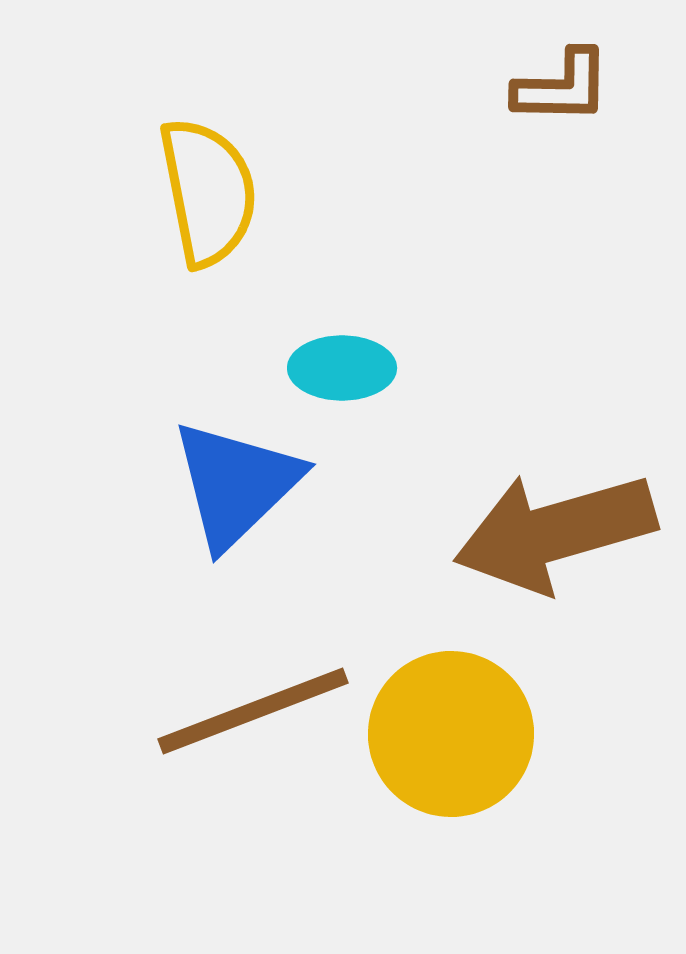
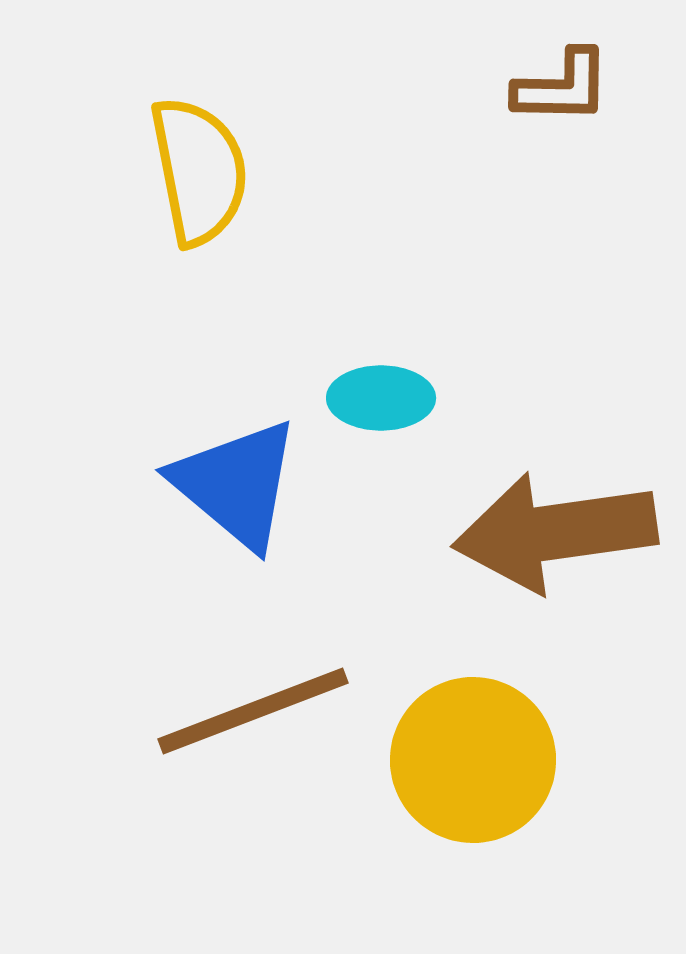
yellow semicircle: moved 9 px left, 21 px up
cyan ellipse: moved 39 px right, 30 px down
blue triangle: rotated 36 degrees counterclockwise
brown arrow: rotated 8 degrees clockwise
yellow circle: moved 22 px right, 26 px down
